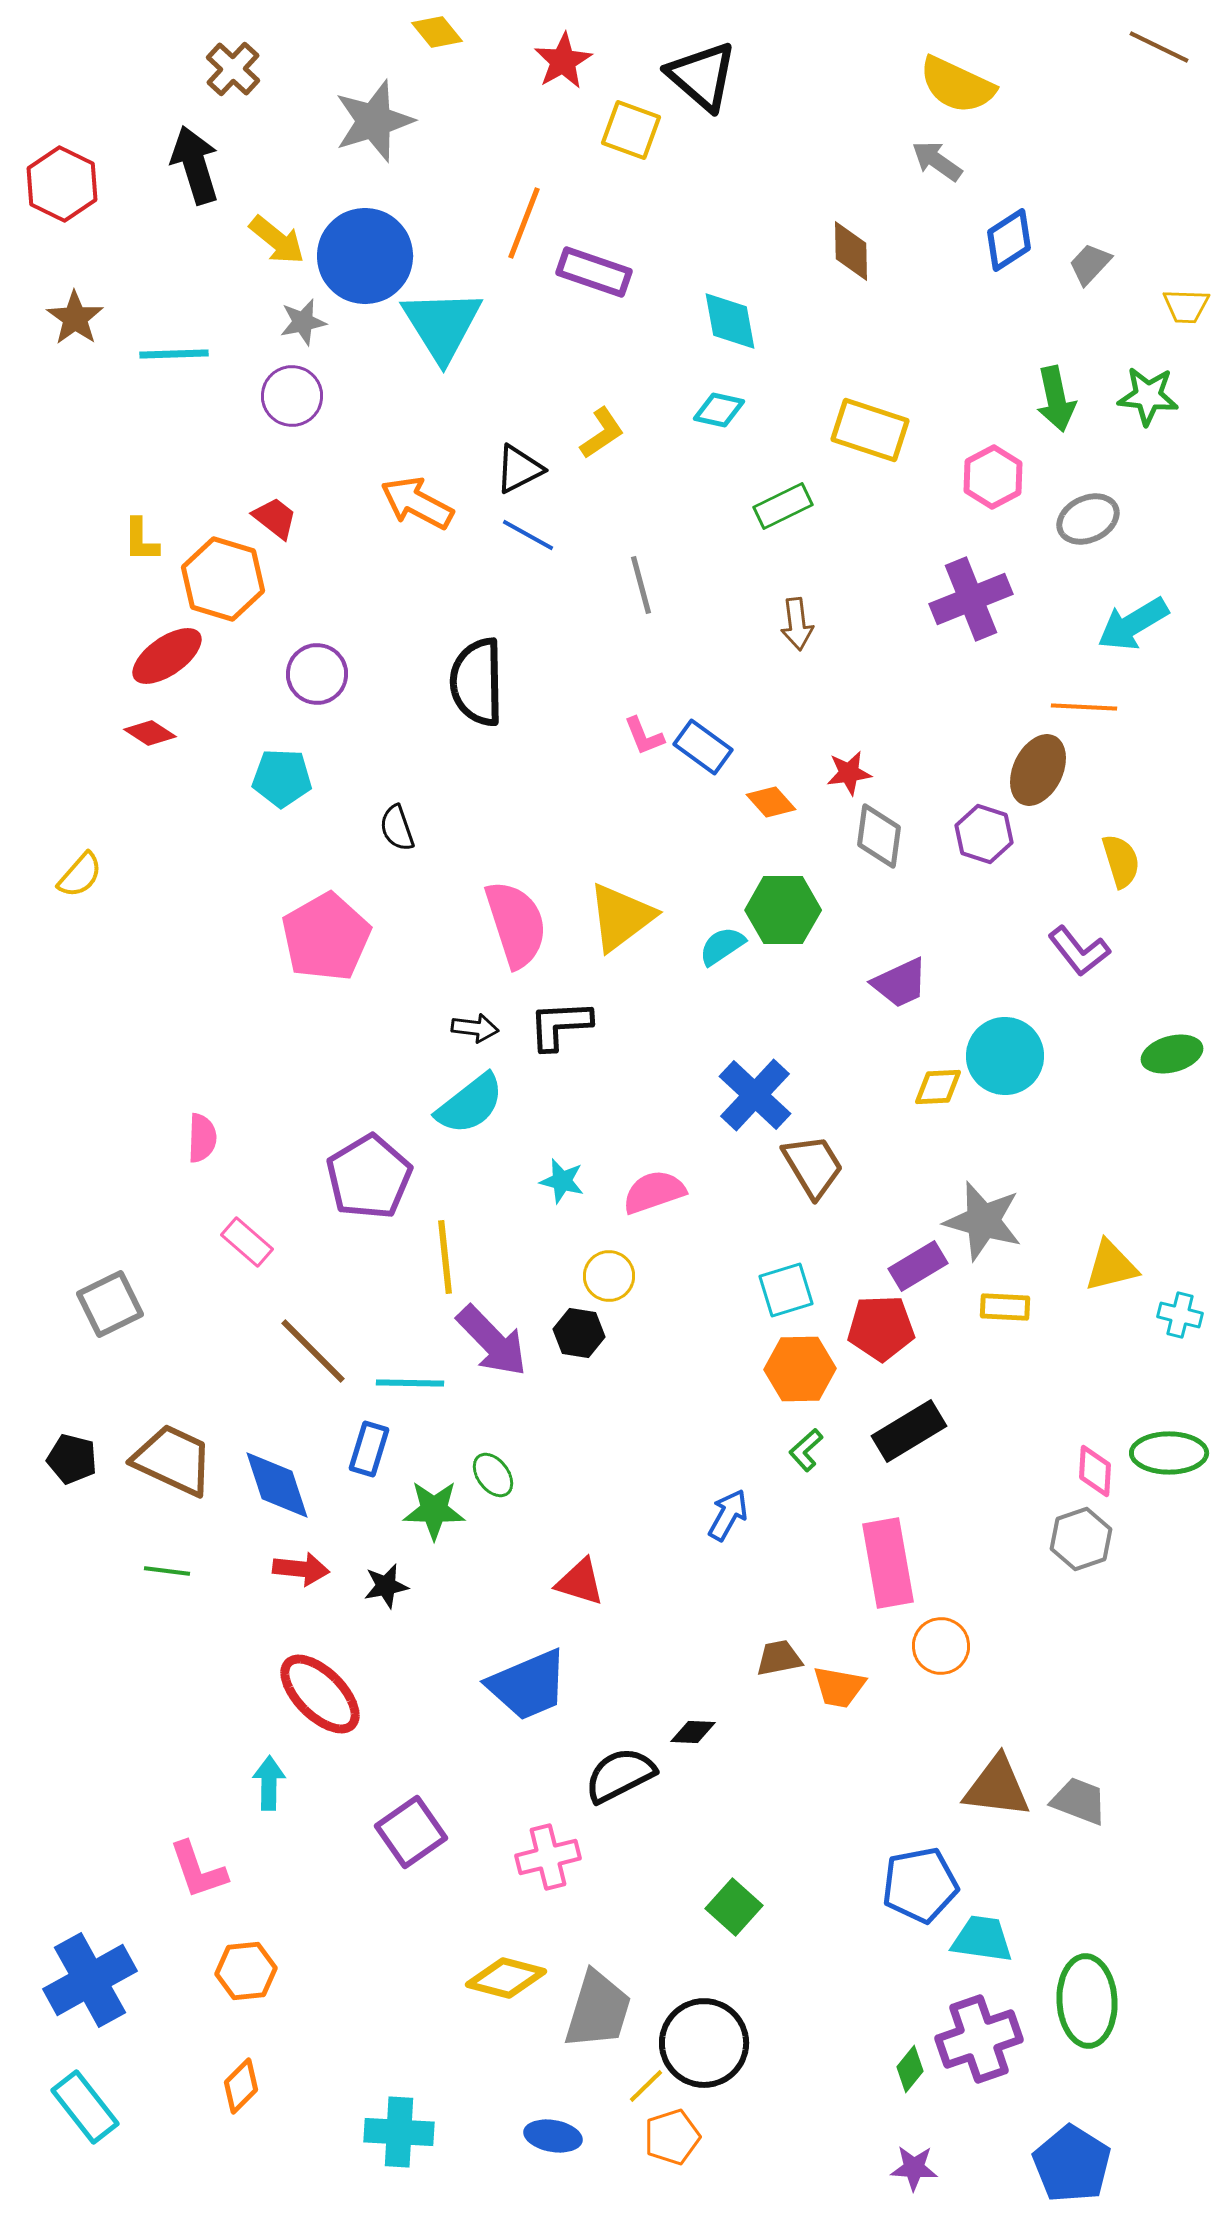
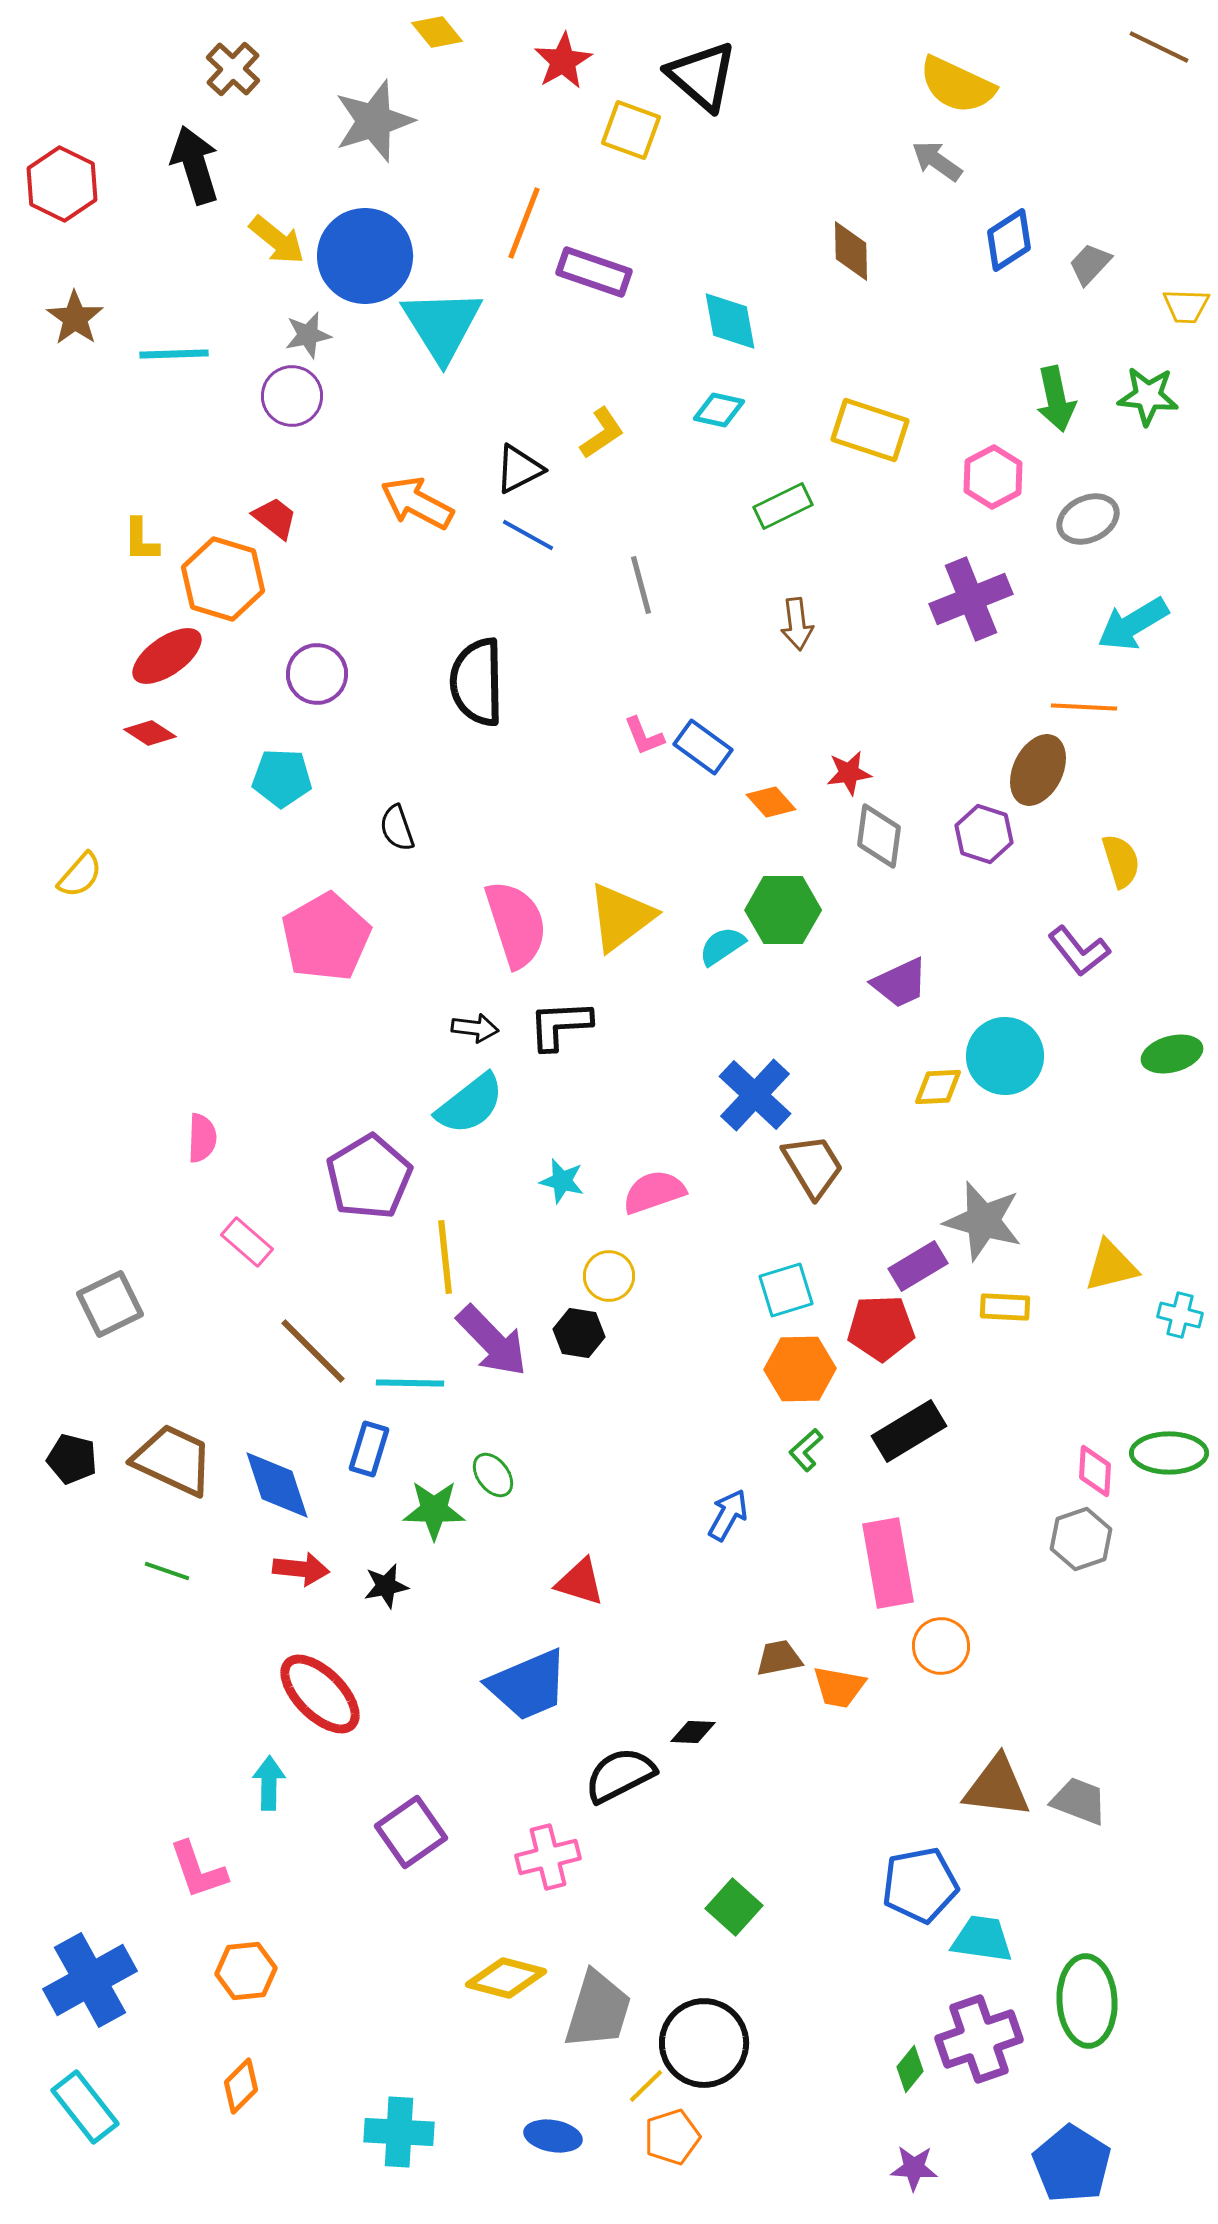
gray star at (303, 322): moved 5 px right, 13 px down
green line at (167, 1571): rotated 12 degrees clockwise
